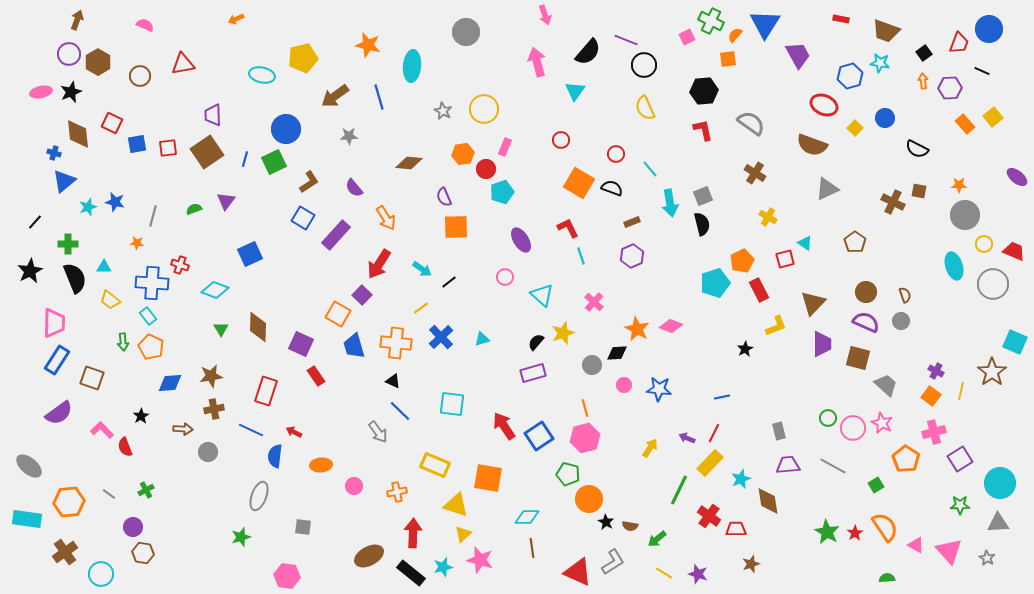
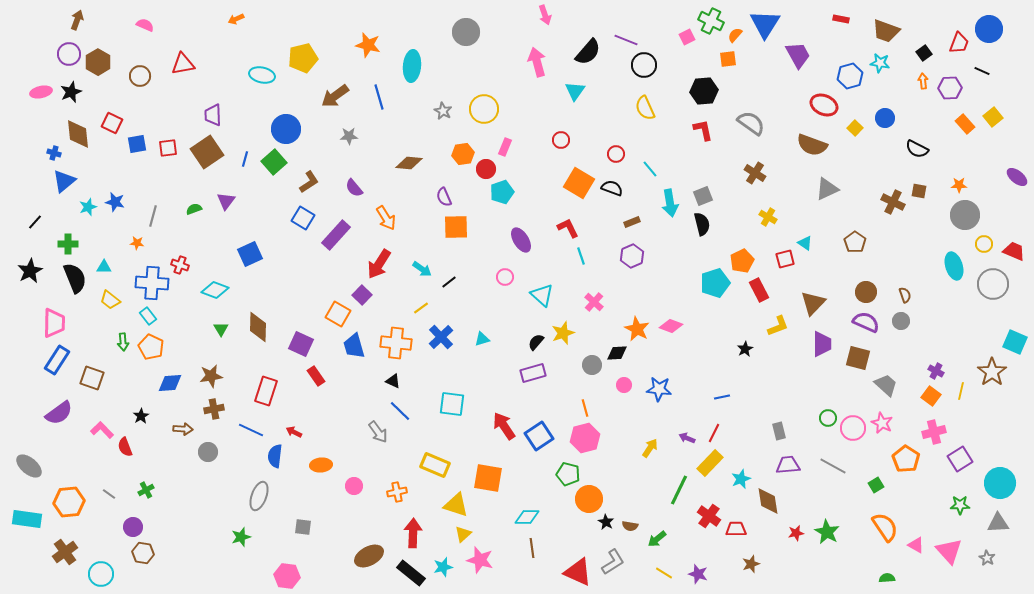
green square at (274, 162): rotated 15 degrees counterclockwise
yellow L-shape at (776, 326): moved 2 px right
red star at (855, 533): moved 59 px left; rotated 21 degrees clockwise
